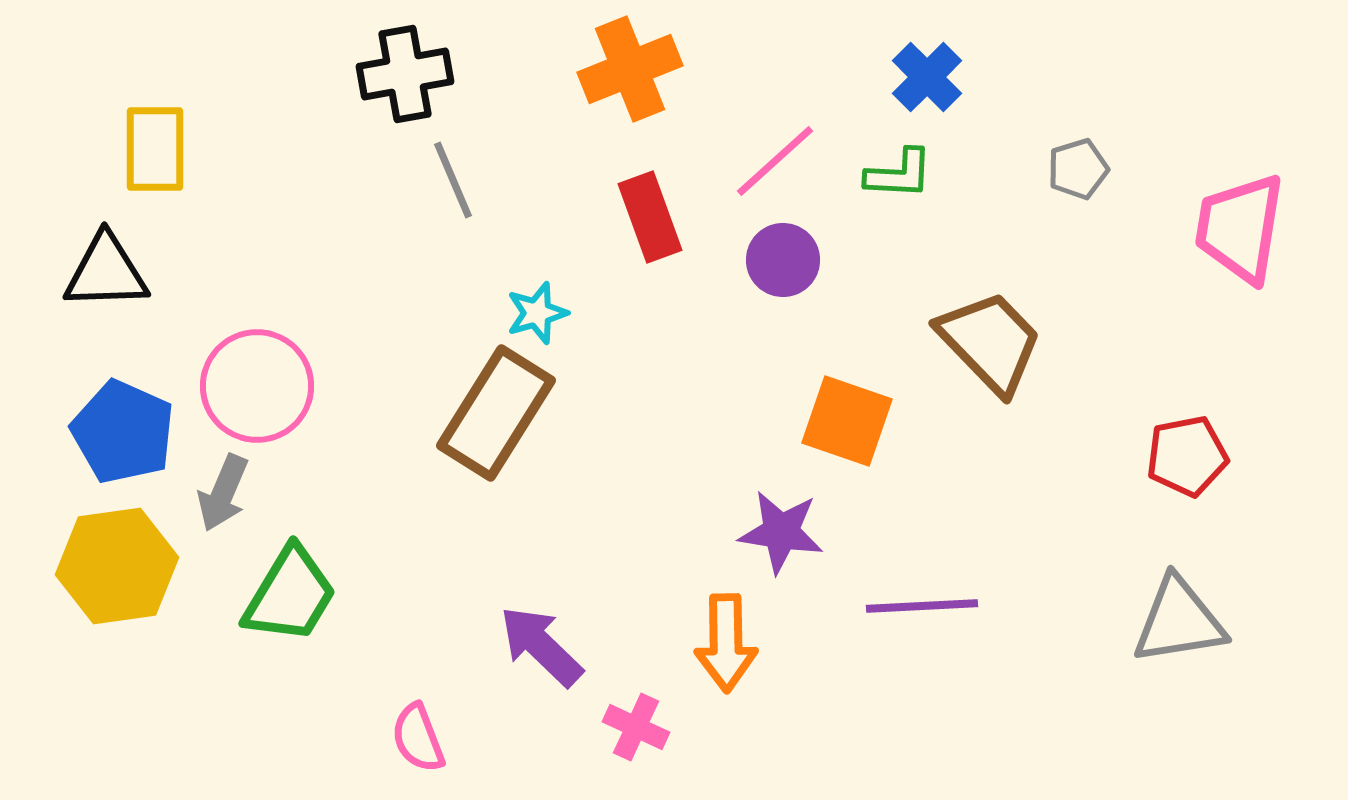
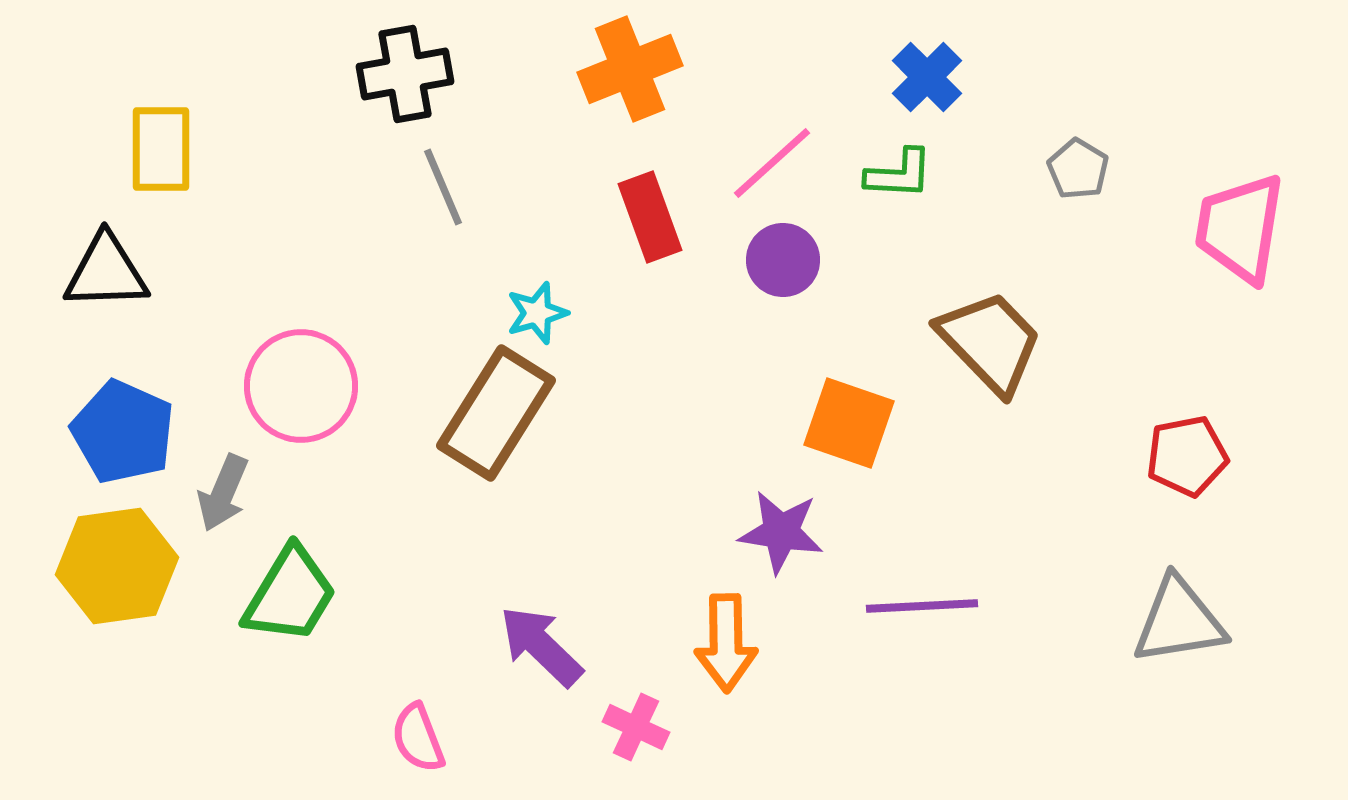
yellow rectangle: moved 6 px right
pink line: moved 3 px left, 2 px down
gray pentagon: rotated 24 degrees counterclockwise
gray line: moved 10 px left, 7 px down
pink circle: moved 44 px right
orange square: moved 2 px right, 2 px down
